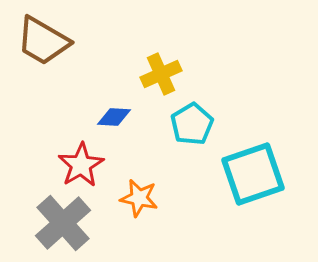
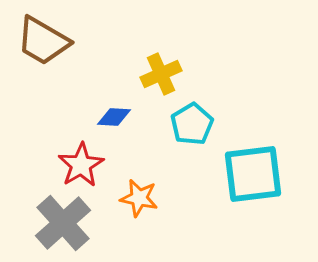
cyan square: rotated 12 degrees clockwise
